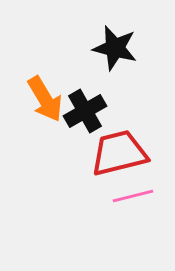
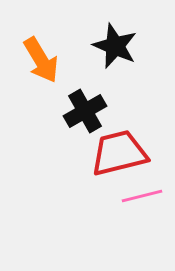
black star: moved 2 px up; rotated 9 degrees clockwise
orange arrow: moved 4 px left, 39 px up
pink line: moved 9 px right
